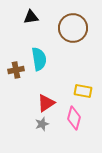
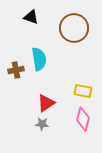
black triangle: rotated 28 degrees clockwise
brown circle: moved 1 px right
pink diamond: moved 9 px right, 1 px down
gray star: rotated 24 degrees clockwise
